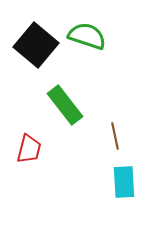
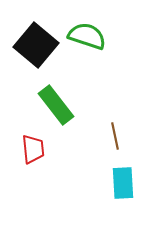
green rectangle: moved 9 px left
red trapezoid: moved 4 px right; rotated 20 degrees counterclockwise
cyan rectangle: moved 1 px left, 1 px down
